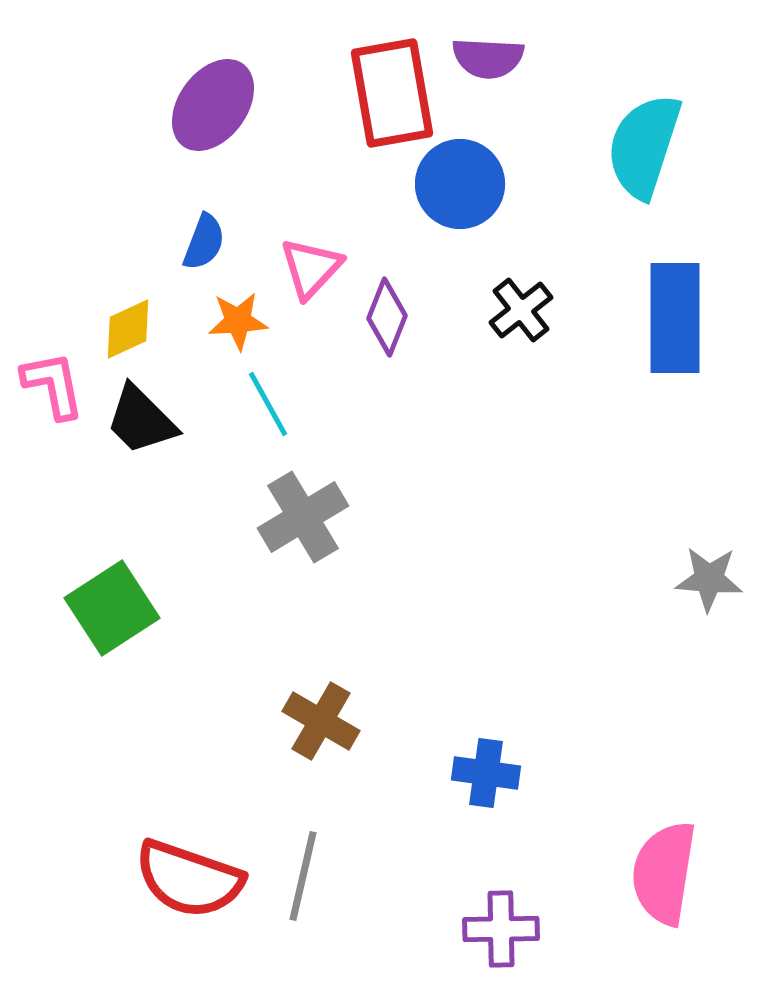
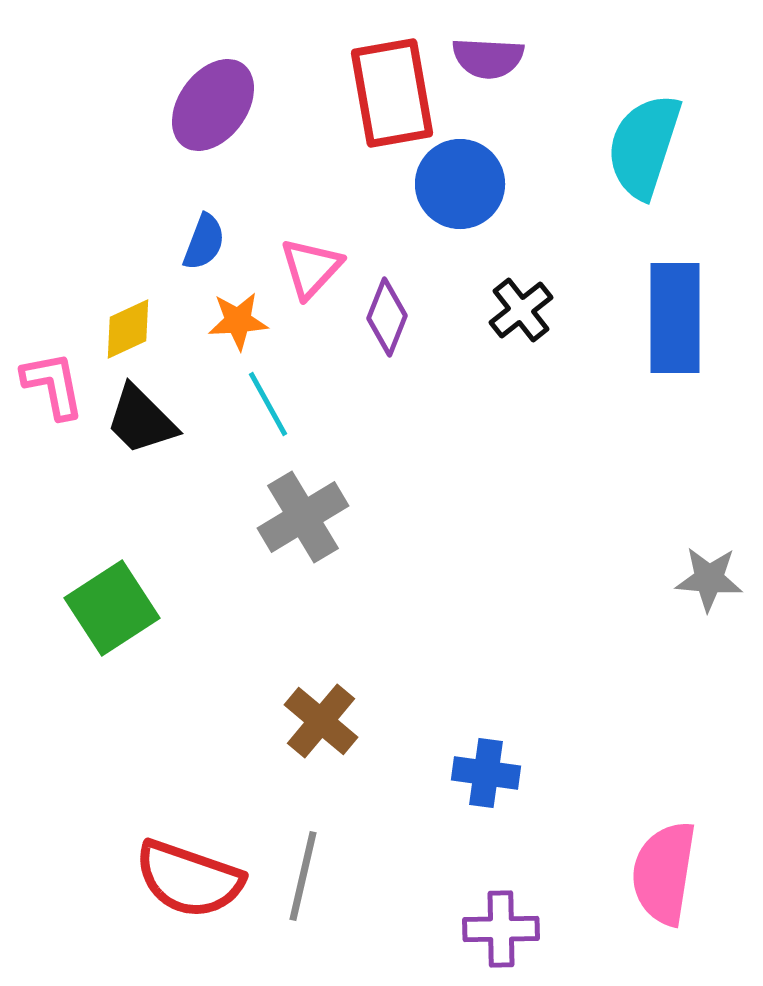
brown cross: rotated 10 degrees clockwise
